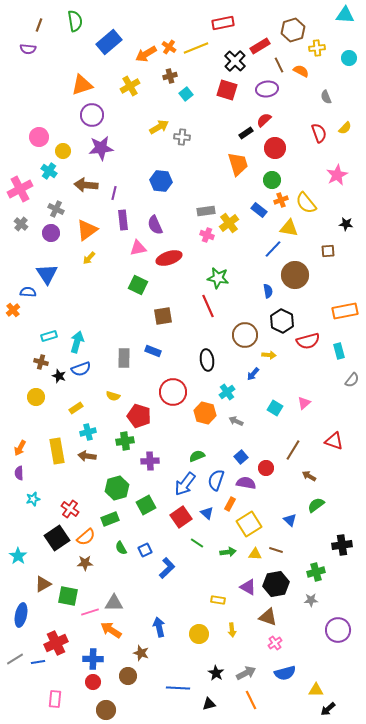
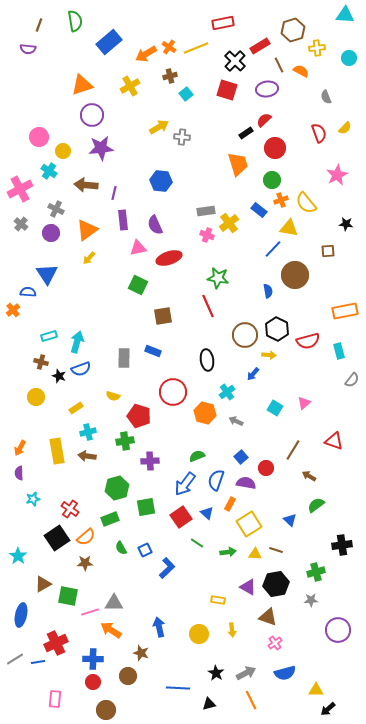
black hexagon at (282, 321): moved 5 px left, 8 px down
green square at (146, 505): moved 2 px down; rotated 18 degrees clockwise
